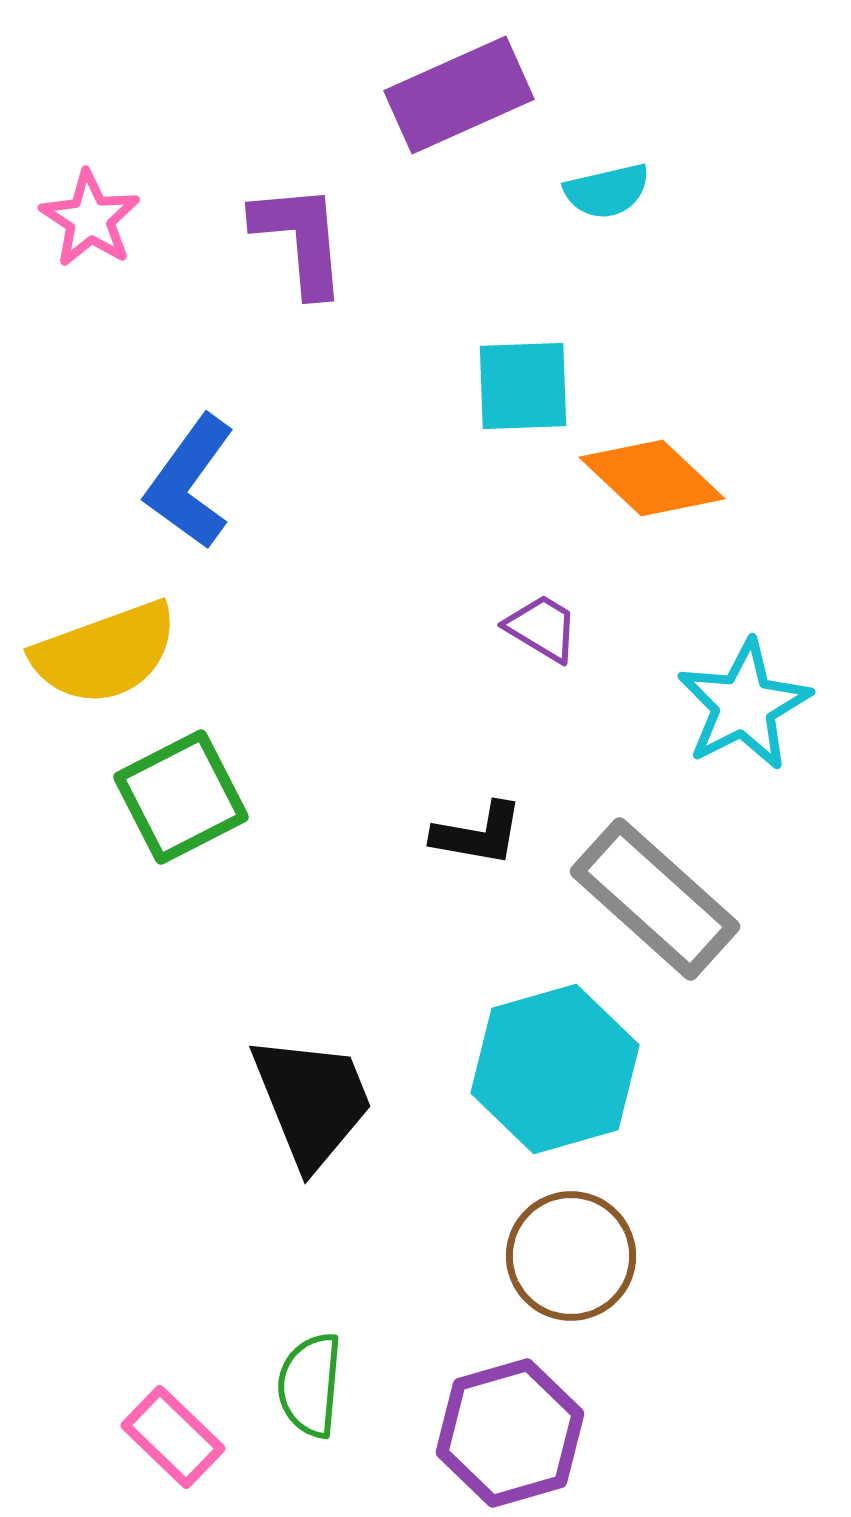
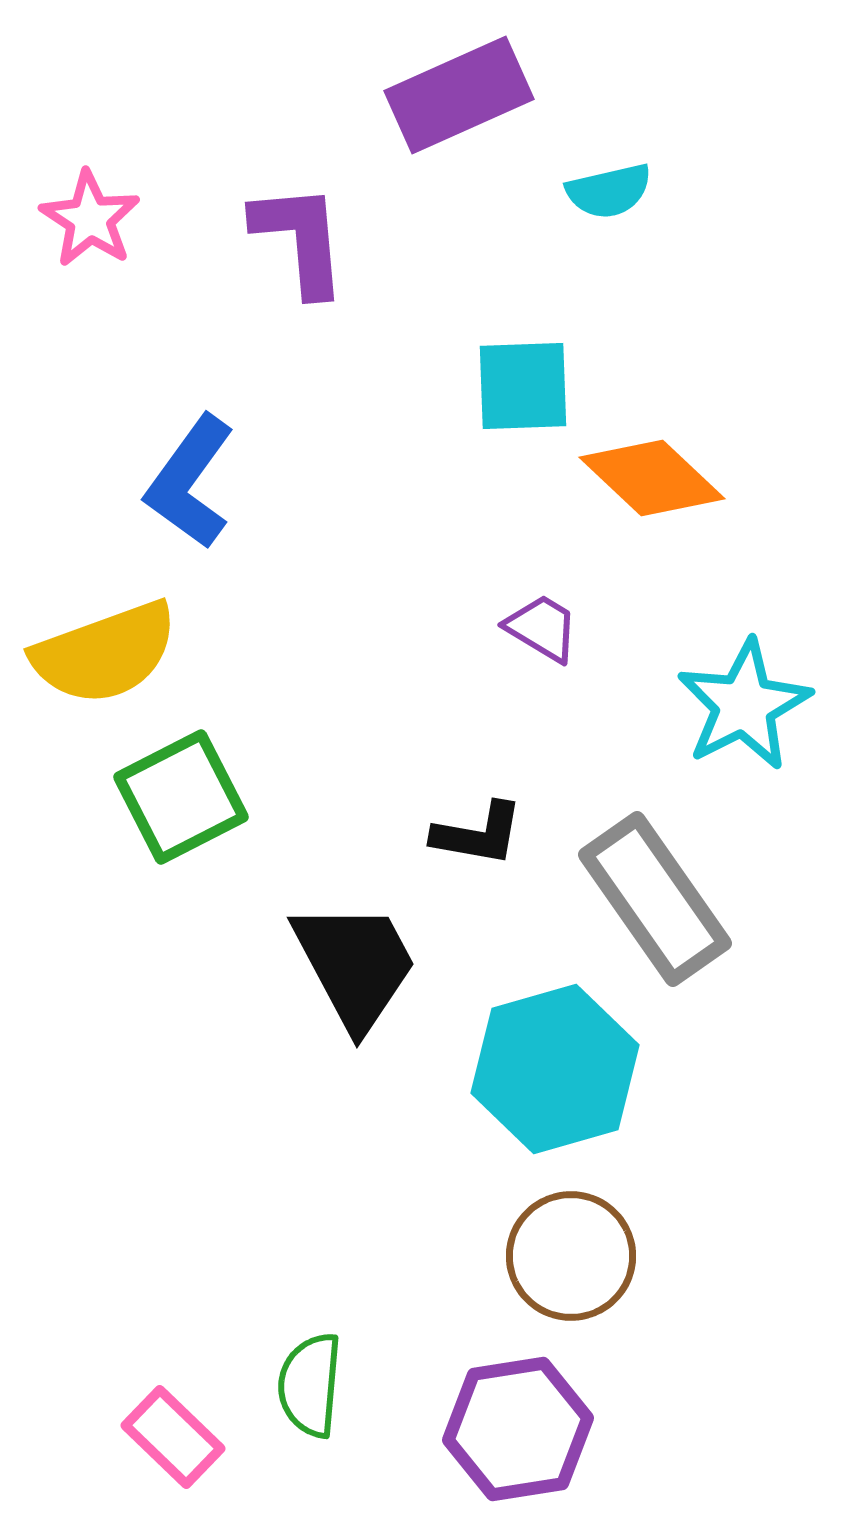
cyan semicircle: moved 2 px right
gray rectangle: rotated 13 degrees clockwise
black trapezoid: moved 43 px right, 136 px up; rotated 6 degrees counterclockwise
purple hexagon: moved 8 px right, 4 px up; rotated 7 degrees clockwise
